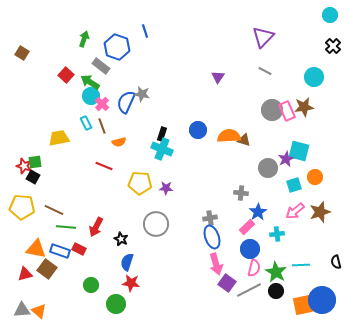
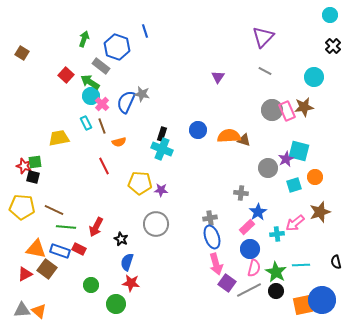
red line at (104, 166): rotated 42 degrees clockwise
black square at (33, 177): rotated 16 degrees counterclockwise
purple star at (166, 188): moved 5 px left, 2 px down
pink arrow at (295, 211): moved 12 px down
red triangle at (25, 274): rotated 14 degrees counterclockwise
